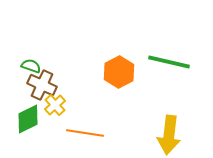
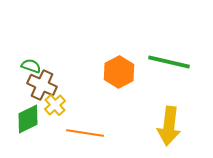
yellow arrow: moved 9 px up
